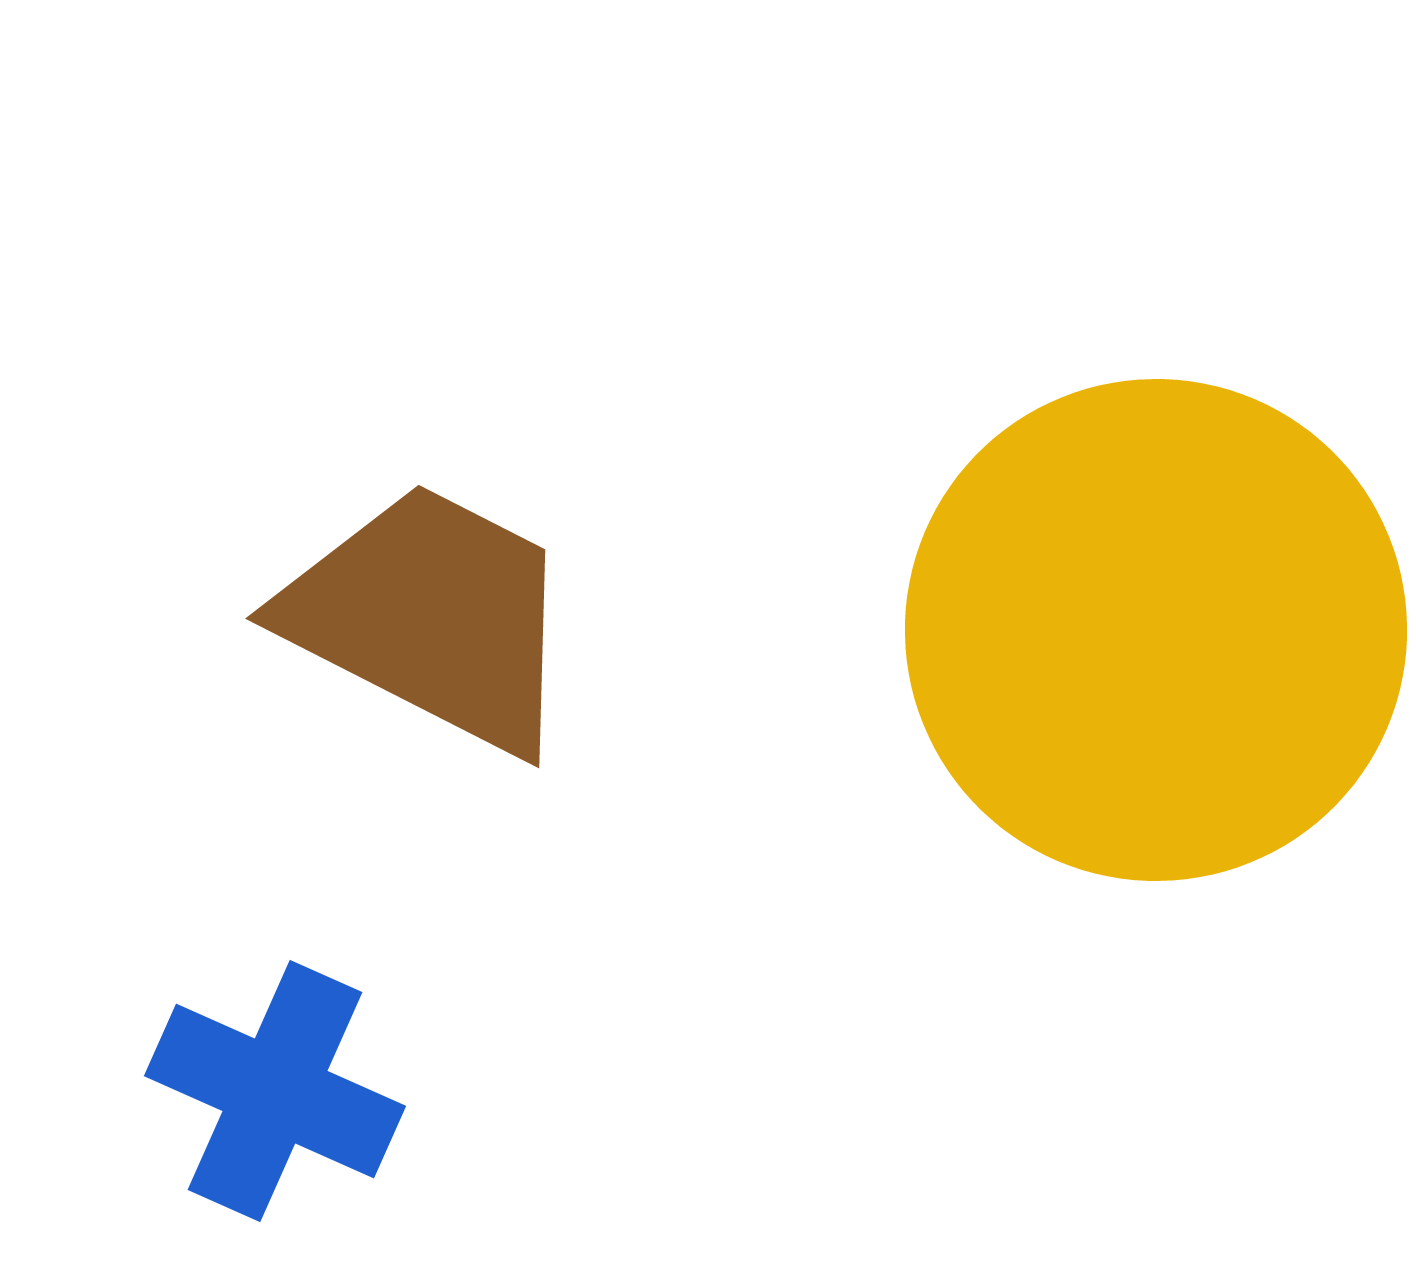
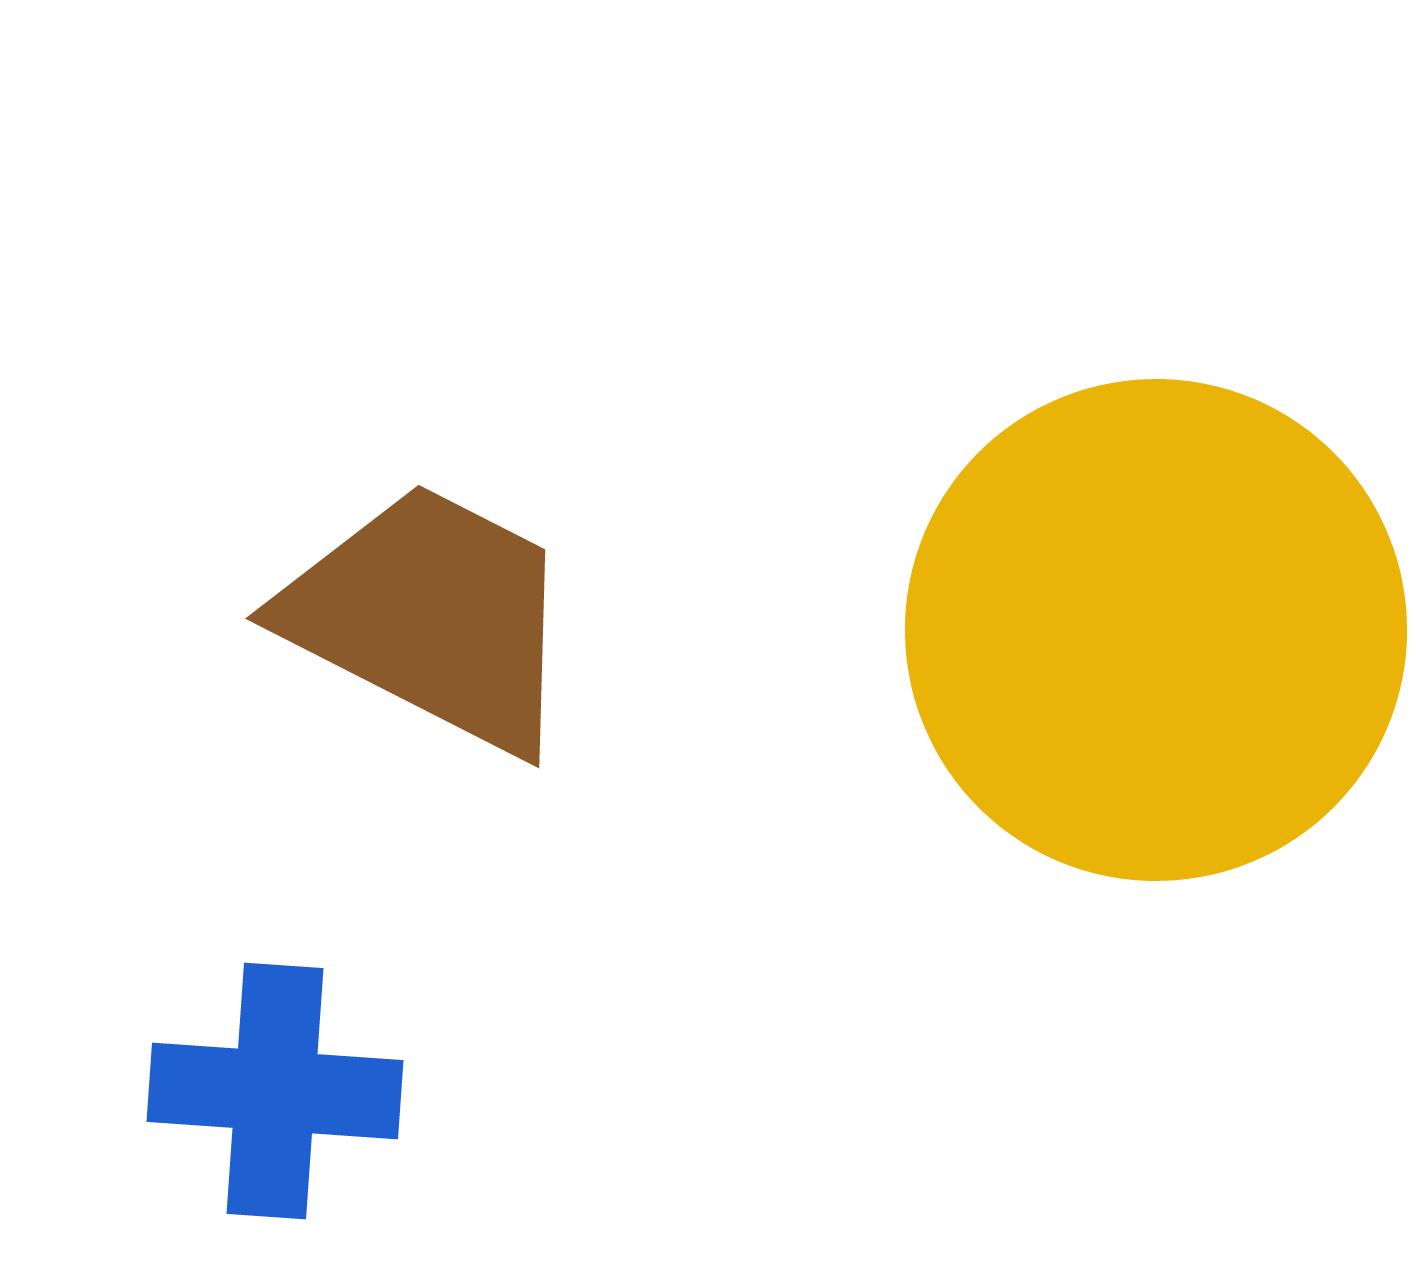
blue cross: rotated 20 degrees counterclockwise
